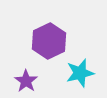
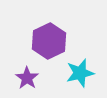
purple star: moved 1 px right, 3 px up
